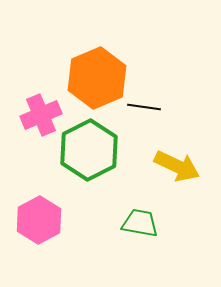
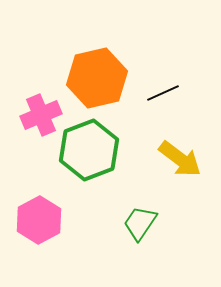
orange hexagon: rotated 10 degrees clockwise
black line: moved 19 px right, 14 px up; rotated 32 degrees counterclockwise
green hexagon: rotated 6 degrees clockwise
yellow arrow: moved 3 px right, 7 px up; rotated 12 degrees clockwise
green trapezoid: rotated 66 degrees counterclockwise
